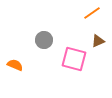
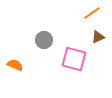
brown triangle: moved 4 px up
